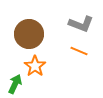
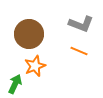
orange star: rotated 15 degrees clockwise
